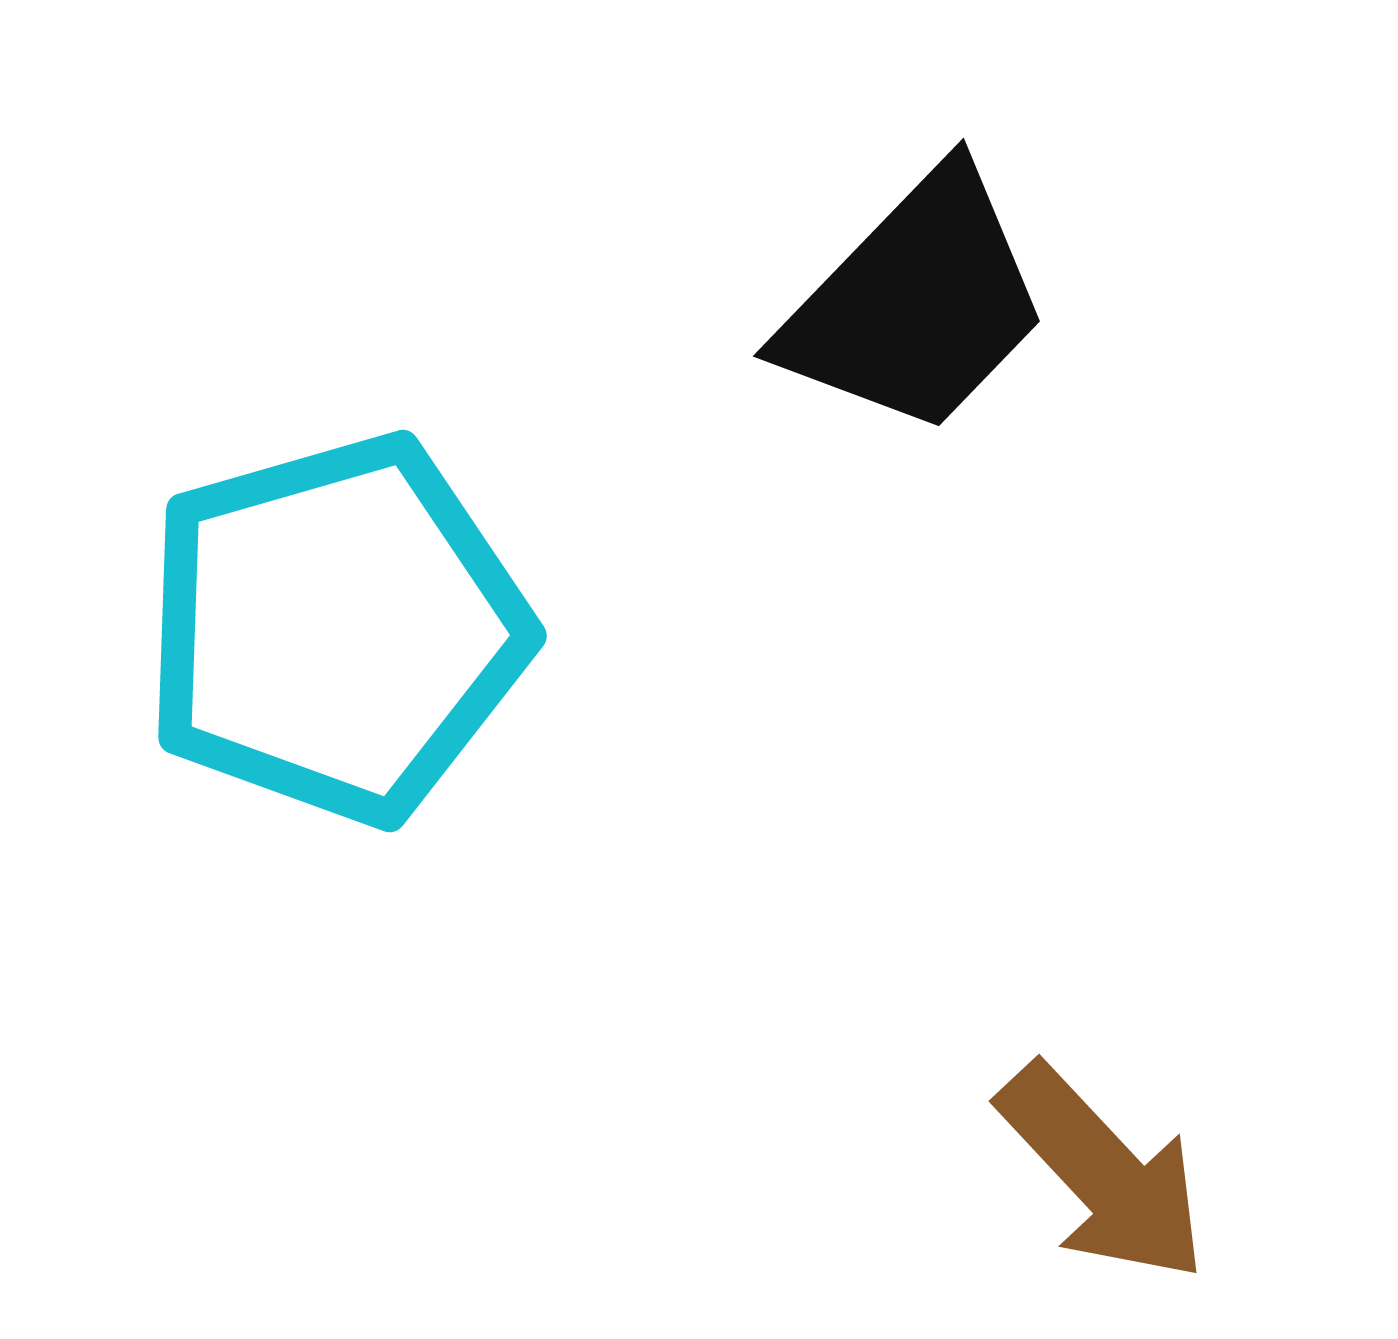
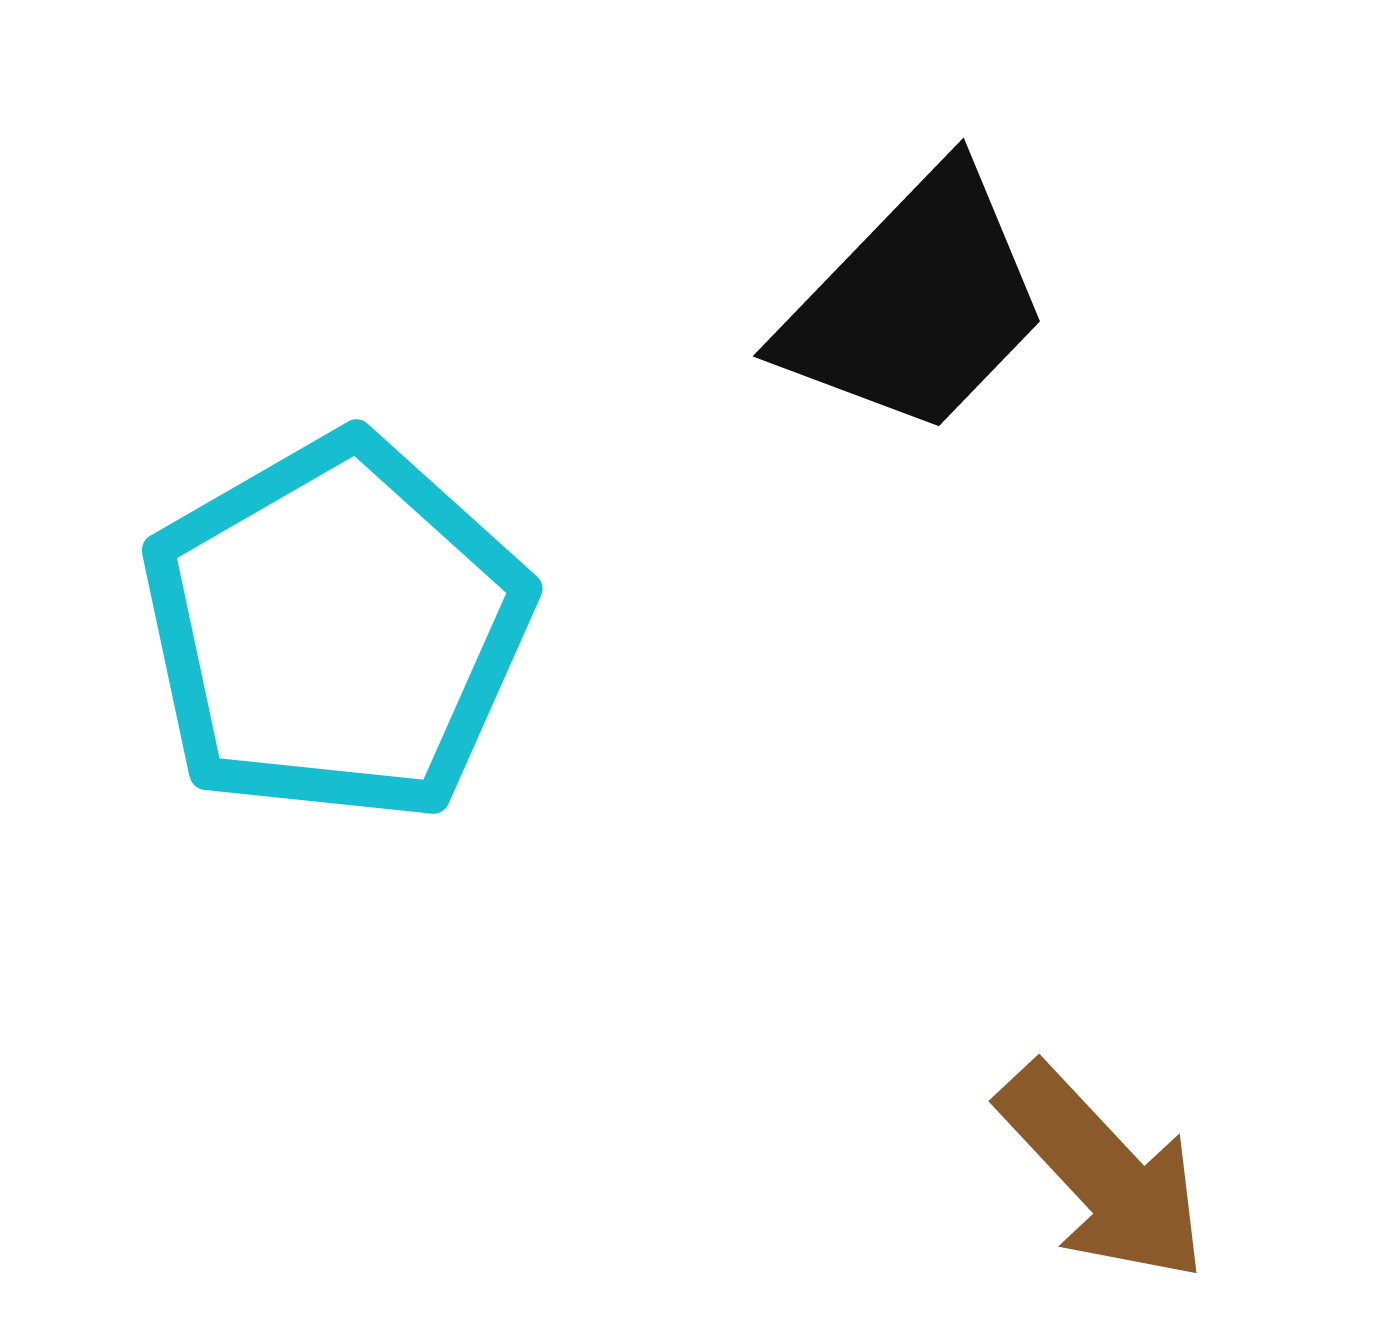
cyan pentagon: rotated 14 degrees counterclockwise
